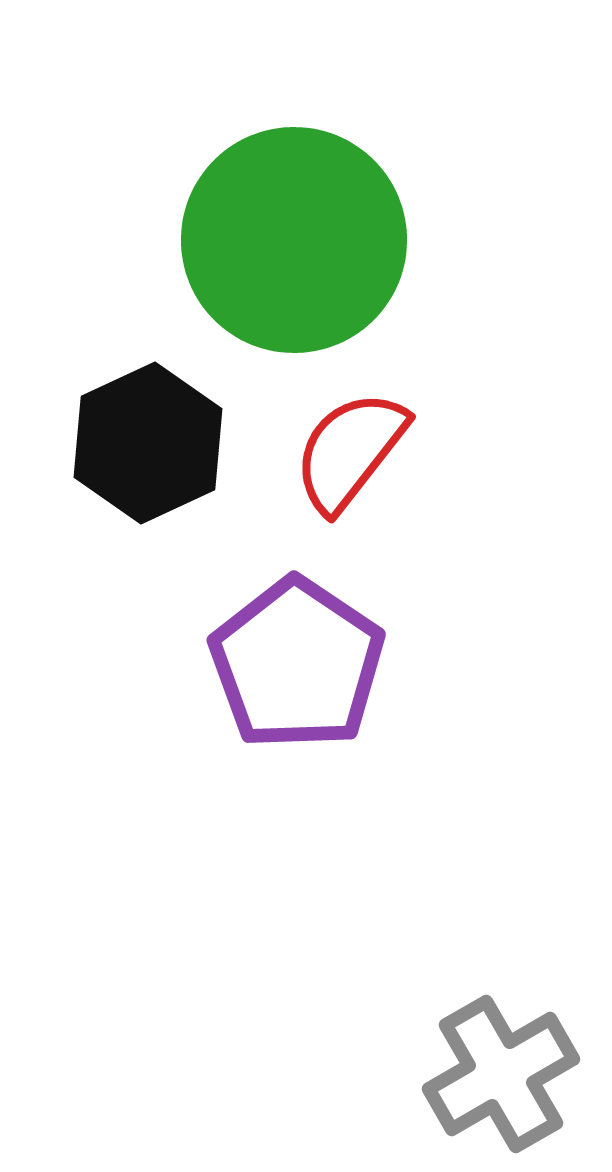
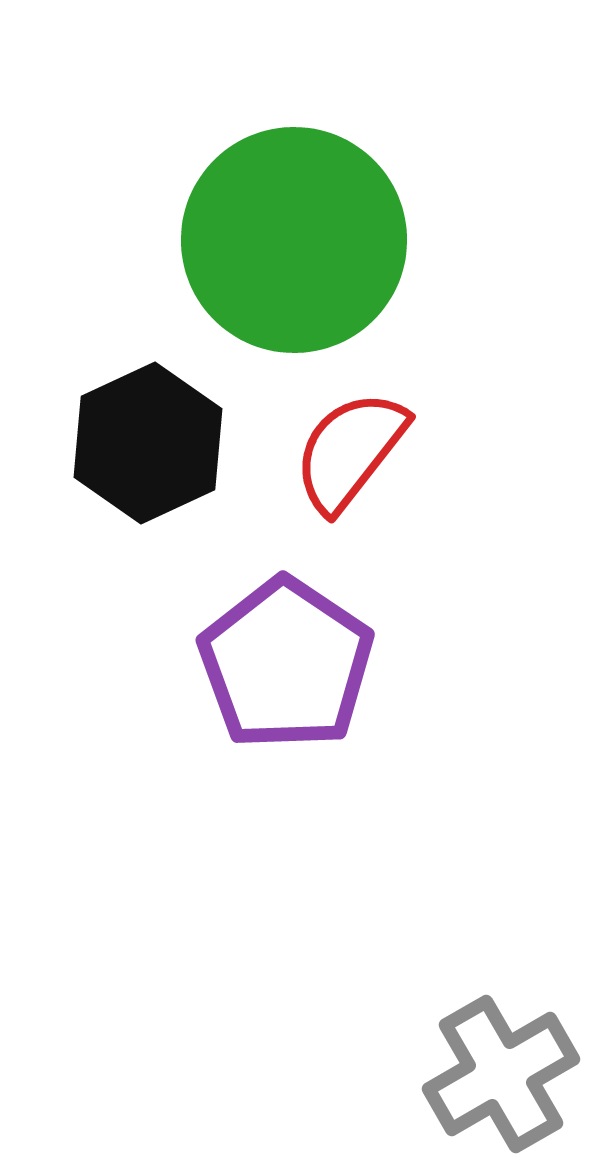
purple pentagon: moved 11 px left
